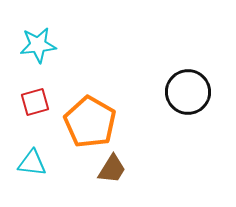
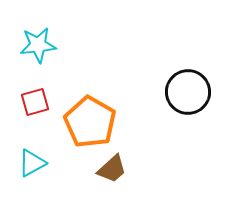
cyan triangle: rotated 36 degrees counterclockwise
brown trapezoid: rotated 16 degrees clockwise
